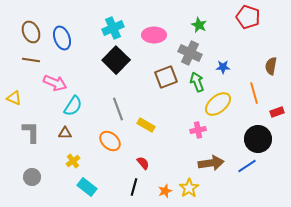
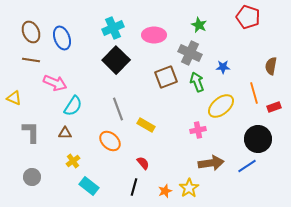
yellow ellipse: moved 3 px right, 2 px down
red rectangle: moved 3 px left, 5 px up
cyan rectangle: moved 2 px right, 1 px up
